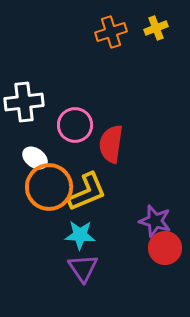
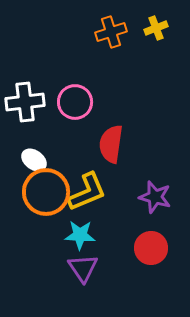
white cross: moved 1 px right
pink circle: moved 23 px up
white ellipse: moved 1 px left, 2 px down
orange circle: moved 3 px left, 5 px down
purple star: moved 24 px up
red circle: moved 14 px left
